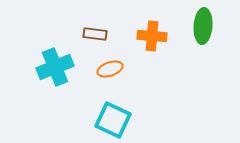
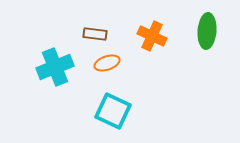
green ellipse: moved 4 px right, 5 px down
orange cross: rotated 20 degrees clockwise
orange ellipse: moved 3 px left, 6 px up
cyan square: moved 9 px up
